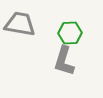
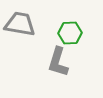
gray L-shape: moved 6 px left, 1 px down
